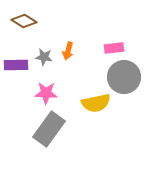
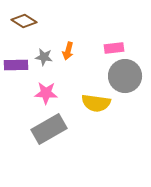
gray circle: moved 1 px right, 1 px up
yellow semicircle: rotated 20 degrees clockwise
gray rectangle: rotated 24 degrees clockwise
